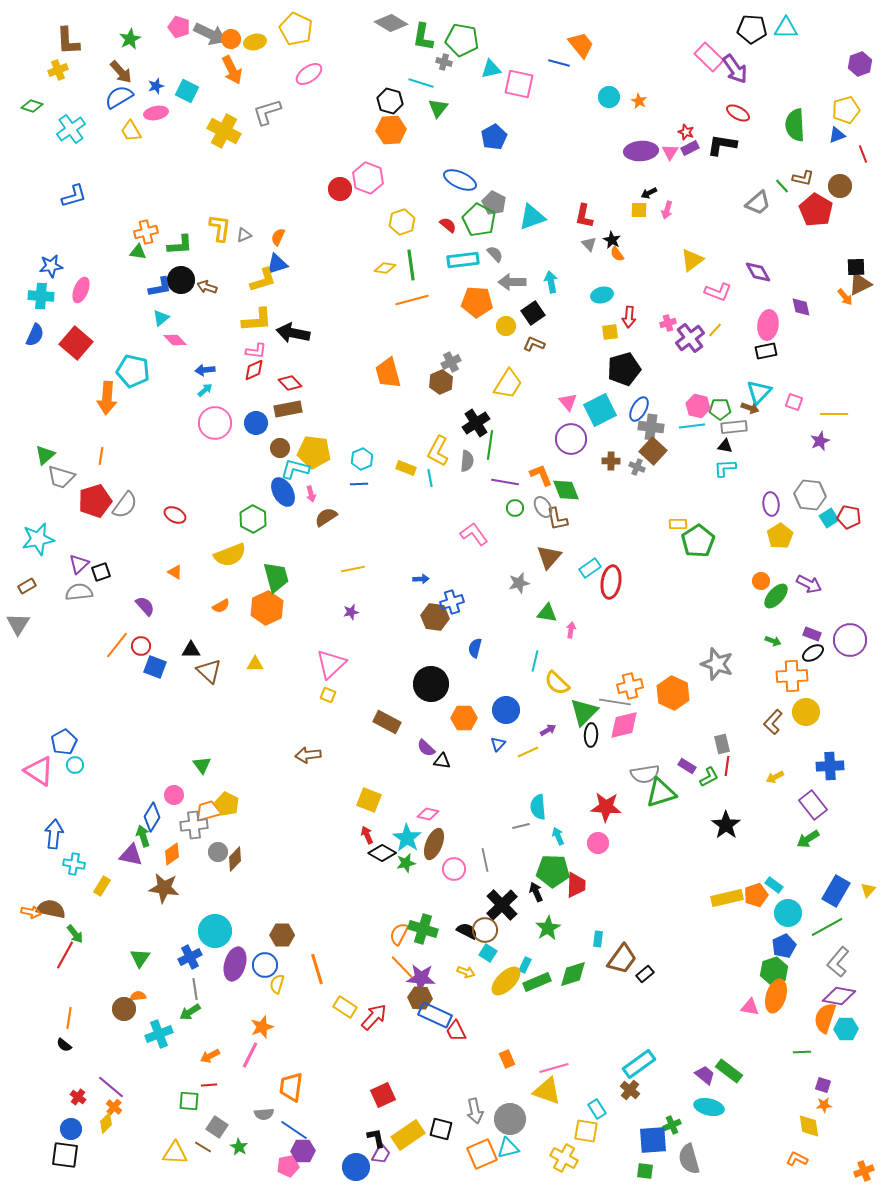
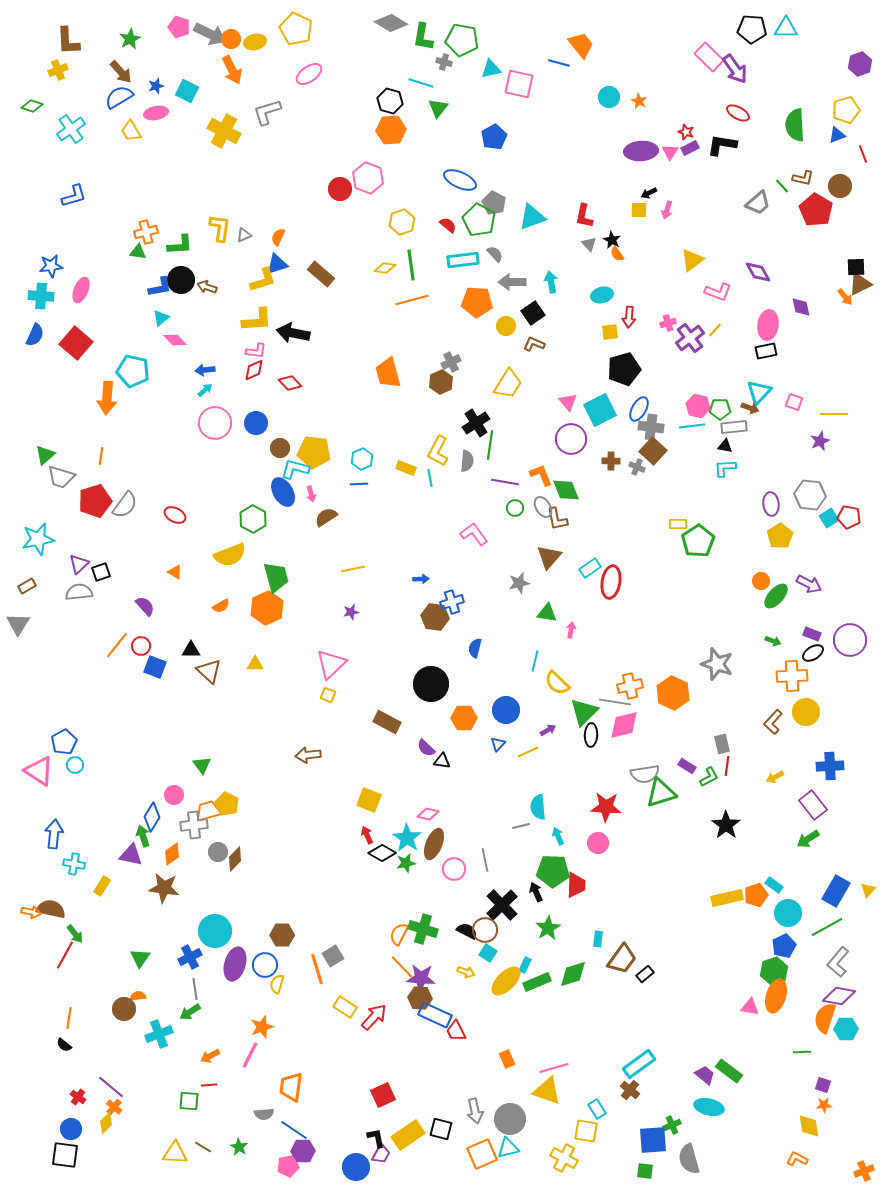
brown rectangle at (288, 409): moved 33 px right, 135 px up; rotated 52 degrees clockwise
gray square at (217, 1127): moved 116 px right, 171 px up; rotated 25 degrees clockwise
